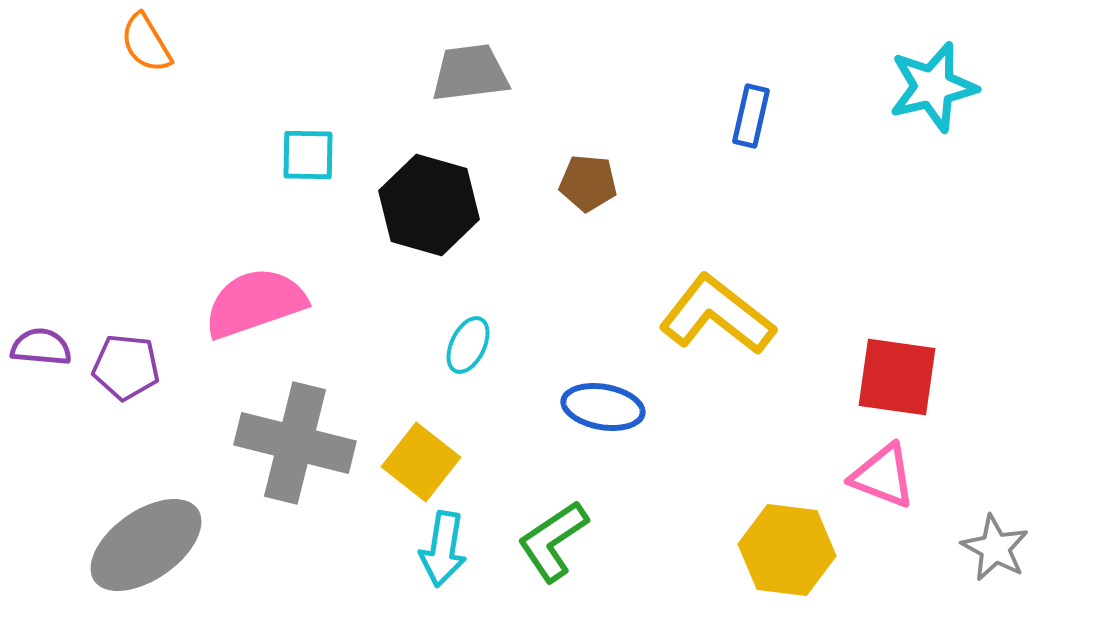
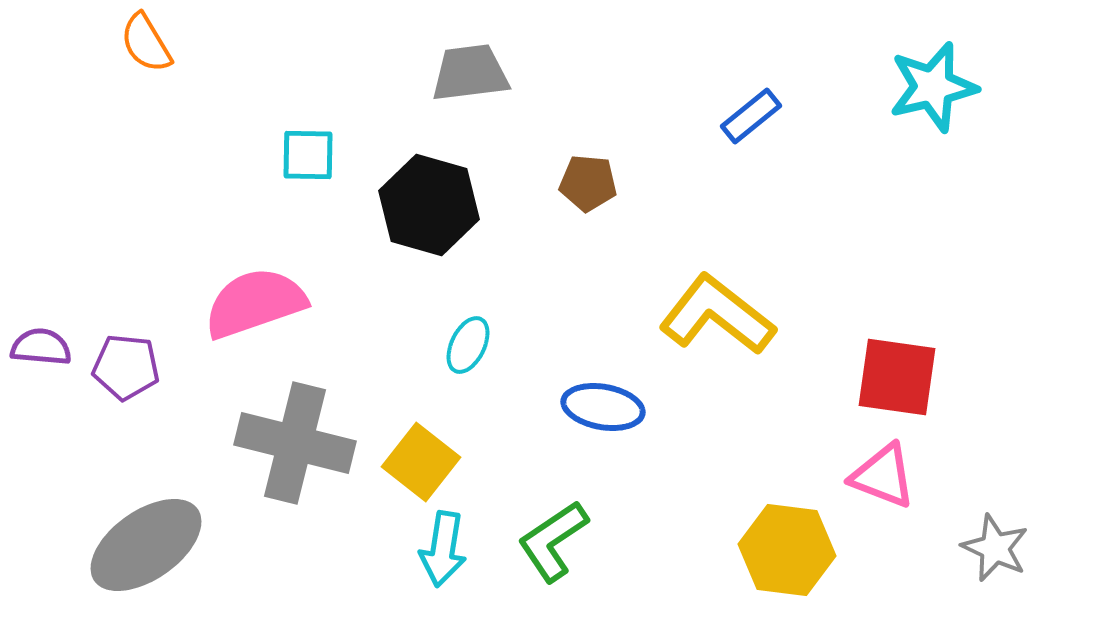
blue rectangle: rotated 38 degrees clockwise
gray star: rotated 4 degrees counterclockwise
